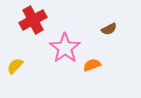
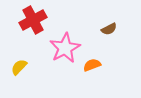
pink star: rotated 8 degrees clockwise
yellow semicircle: moved 4 px right, 1 px down
